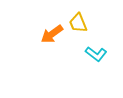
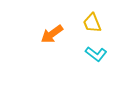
yellow trapezoid: moved 14 px right
